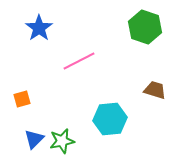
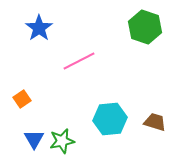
brown trapezoid: moved 32 px down
orange square: rotated 18 degrees counterclockwise
blue triangle: rotated 15 degrees counterclockwise
